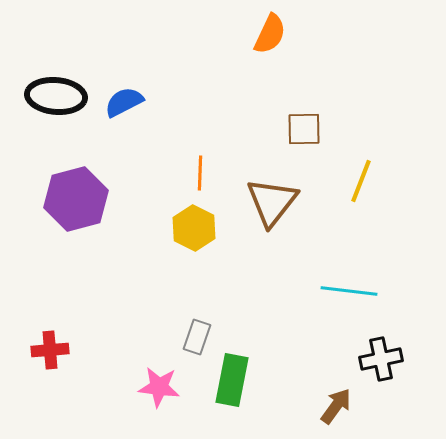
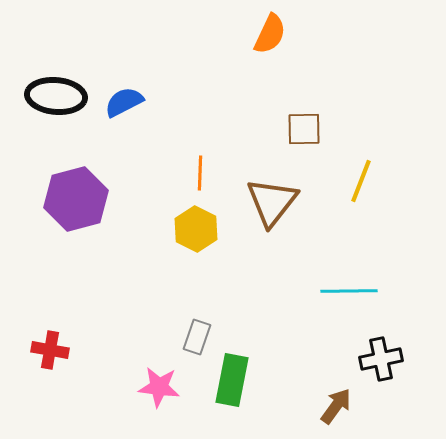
yellow hexagon: moved 2 px right, 1 px down
cyan line: rotated 8 degrees counterclockwise
red cross: rotated 15 degrees clockwise
